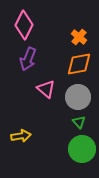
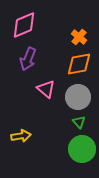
pink diamond: rotated 40 degrees clockwise
